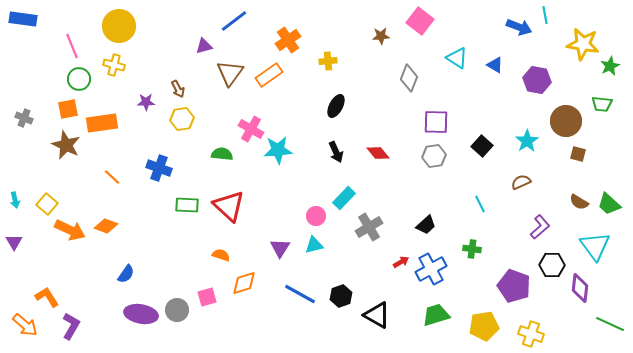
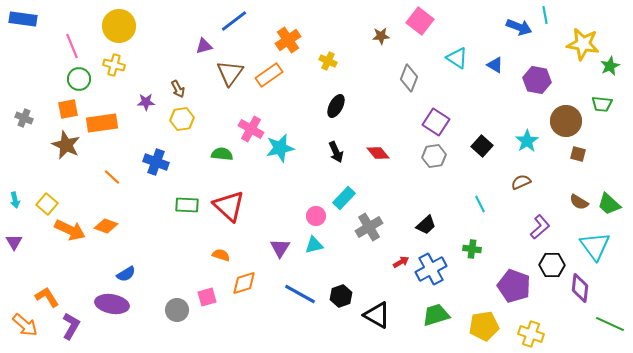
yellow cross at (328, 61): rotated 30 degrees clockwise
purple square at (436, 122): rotated 32 degrees clockwise
cyan star at (278, 150): moved 2 px right, 2 px up; rotated 8 degrees counterclockwise
blue cross at (159, 168): moved 3 px left, 6 px up
blue semicircle at (126, 274): rotated 24 degrees clockwise
purple ellipse at (141, 314): moved 29 px left, 10 px up
